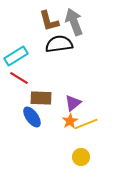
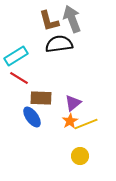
gray arrow: moved 2 px left, 3 px up
yellow circle: moved 1 px left, 1 px up
